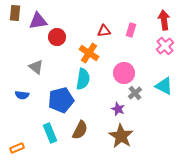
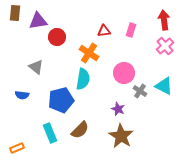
gray cross: moved 5 px right, 2 px up; rotated 16 degrees counterclockwise
brown semicircle: rotated 18 degrees clockwise
